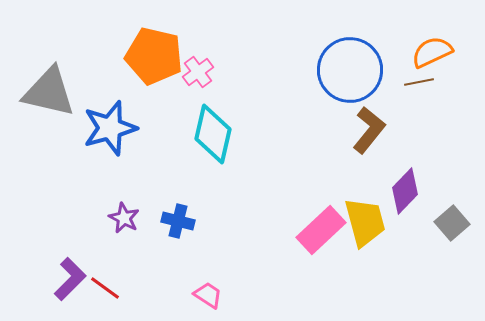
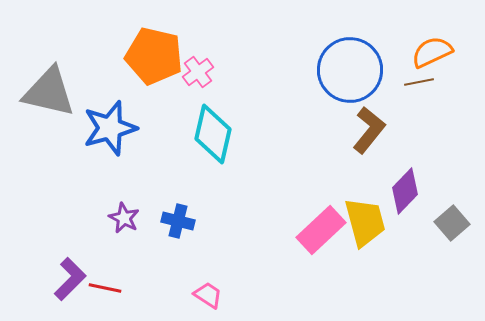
red line: rotated 24 degrees counterclockwise
